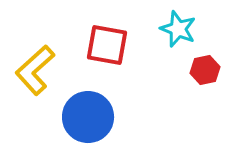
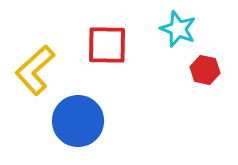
red square: rotated 9 degrees counterclockwise
red hexagon: rotated 24 degrees clockwise
blue circle: moved 10 px left, 4 px down
